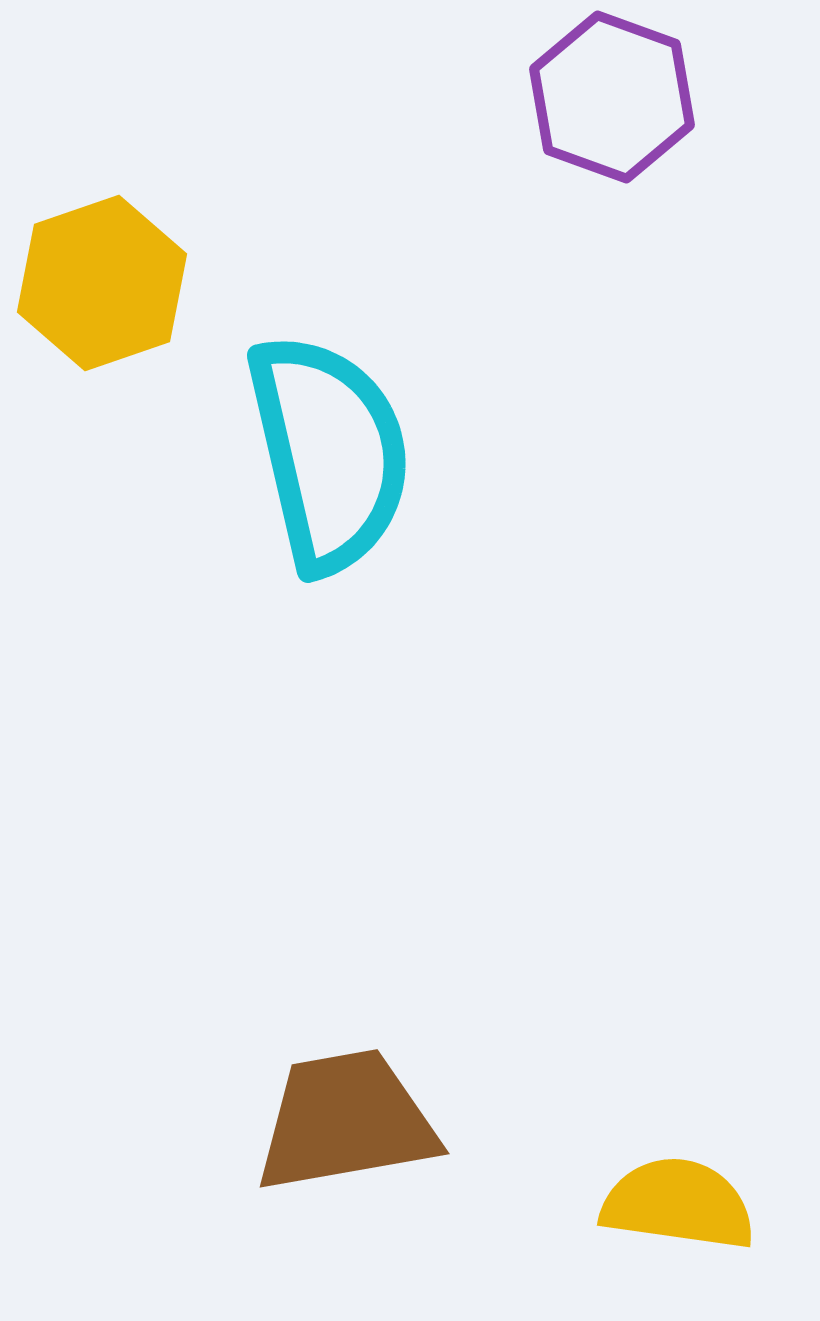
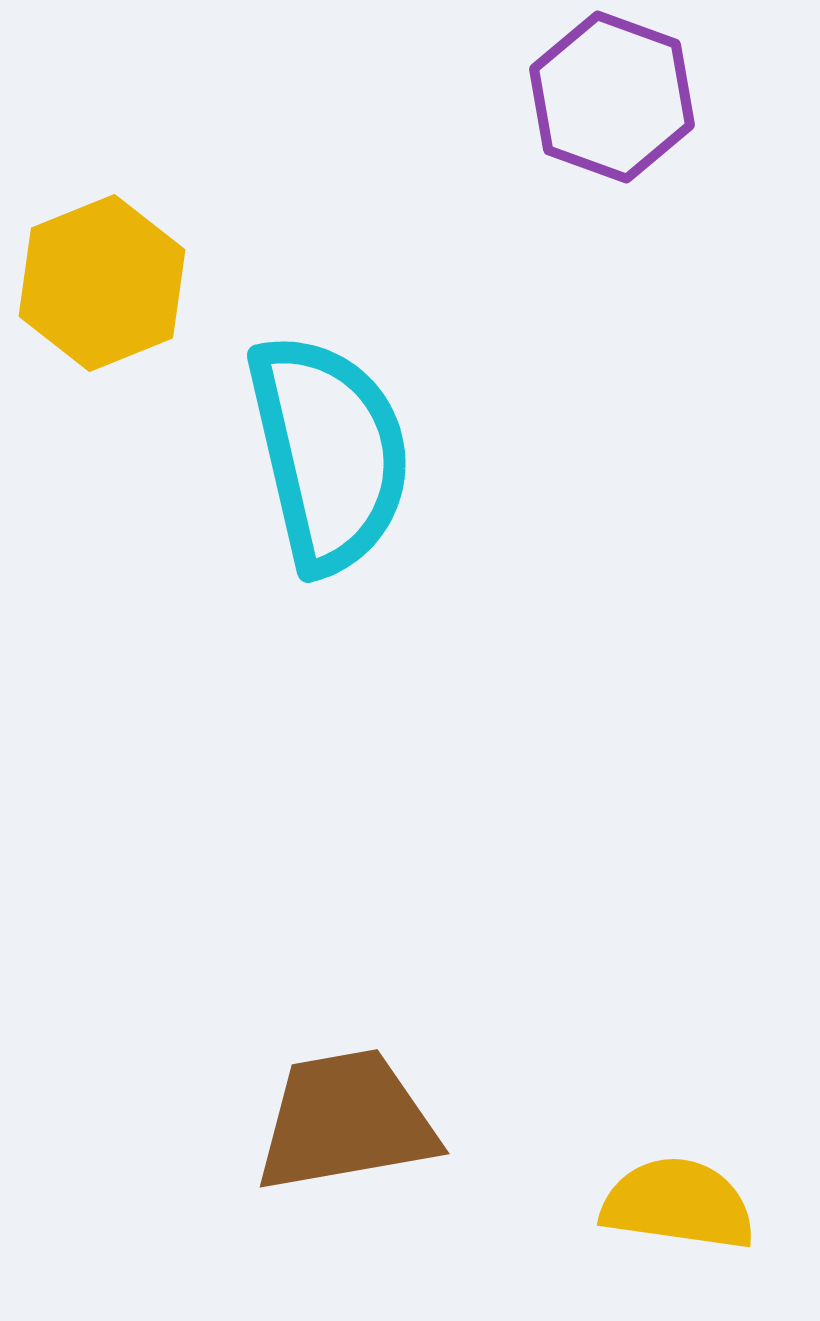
yellow hexagon: rotated 3 degrees counterclockwise
